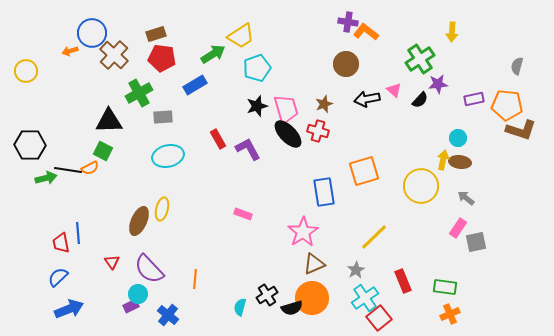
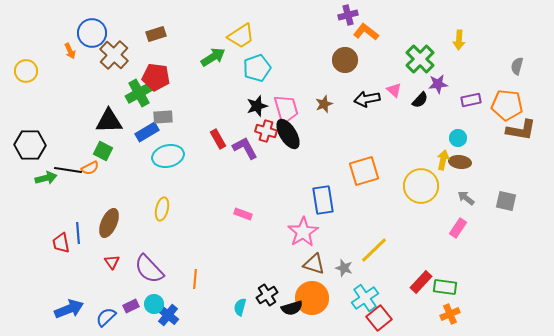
purple cross at (348, 22): moved 7 px up; rotated 24 degrees counterclockwise
yellow arrow at (452, 32): moved 7 px right, 8 px down
orange arrow at (70, 51): rotated 98 degrees counterclockwise
green arrow at (213, 54): moved 3 px down
red pentagon at (162, 58): moved 6 px left, 19 px down
green cross at (420, 59): rotated 12 degrees counterclockwise
brown circle at (346, 64): moved 1 px left, 4 px up
blue rectangle at (195, 85): moved 48 px left, 47 px down
purple rectangle at (474, 99): moved 3 px left, 1 px down
brown L-shape at (521, 130): rotated 8 degrees counterclockwise
red cross at (318, 131): moved 52 px left
black ellipse at (288, 134): rotated 12 degrees clockwise
purple L-shape at (248, 149): moved 3 px left, 1 px up
blue rectangle at (324, 192): moved 1 px left, 8 px down
brown ellipse at (139, 221): moved 30 px left, 2 px down
yellow line at (374, 237): moved 13 px down
gray square at (476, 242): moved 30 px right, 41 px up; rotated 25 degrees clockwise
brown triangle at (314, 264): rotated 40 degrees clockwise
gray star at (356, 270): moved 12 px left, 2 px up; rotated 24 degrees counterclockwise
blue semicircle at (58, 277): moved 48 px right, 40 px down
red rectangle at (403, 281): moved 18 px right, 1 px down; rotated 65 degrees clockwise
cyan circle at (138, 294): moved 16 px right, 10 px down
